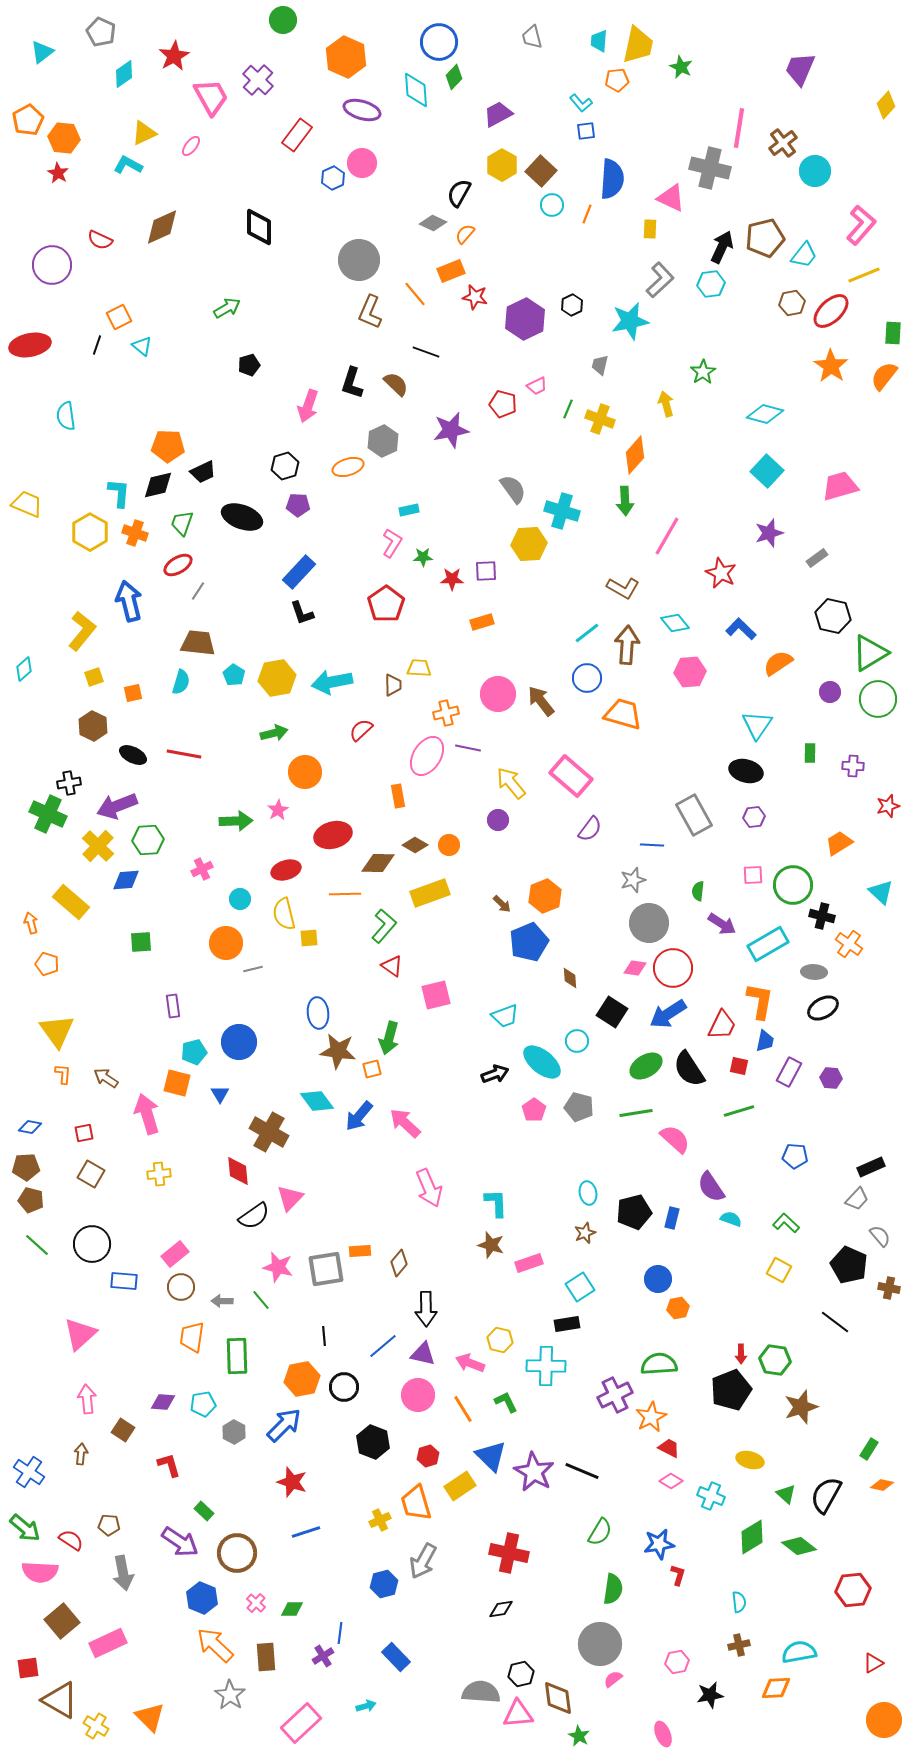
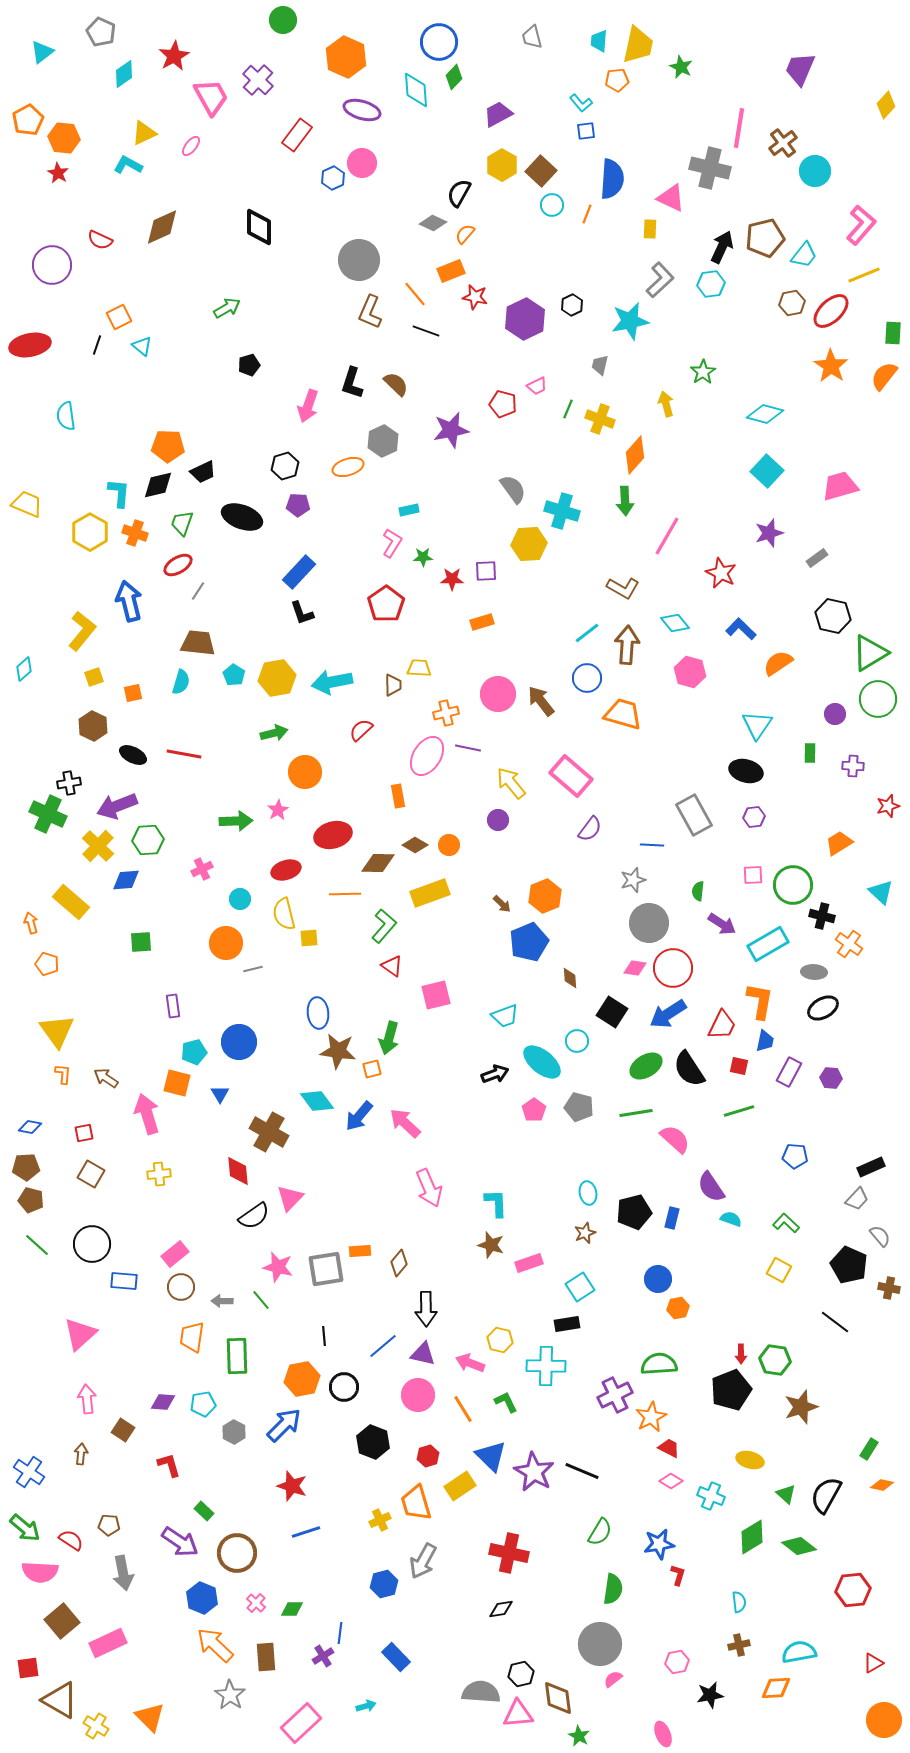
black line at (426, 352): moved 21 px up
pink hexagon at (690, 672): rotated 20 degrees clockwise
purple circle at (830, 692): moved 5 px right, 22 px down
red star at (292, 1482): moved 4 px down
